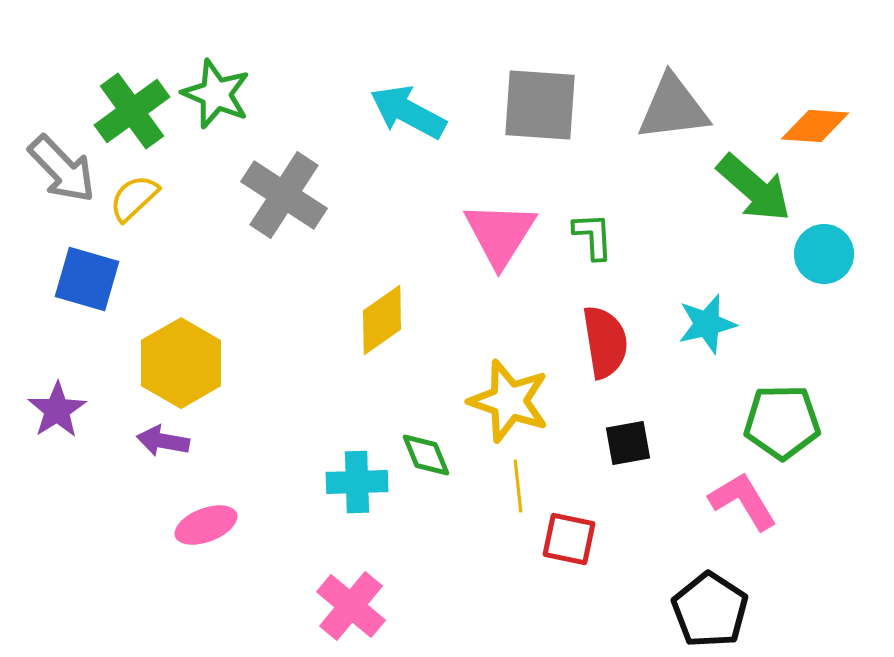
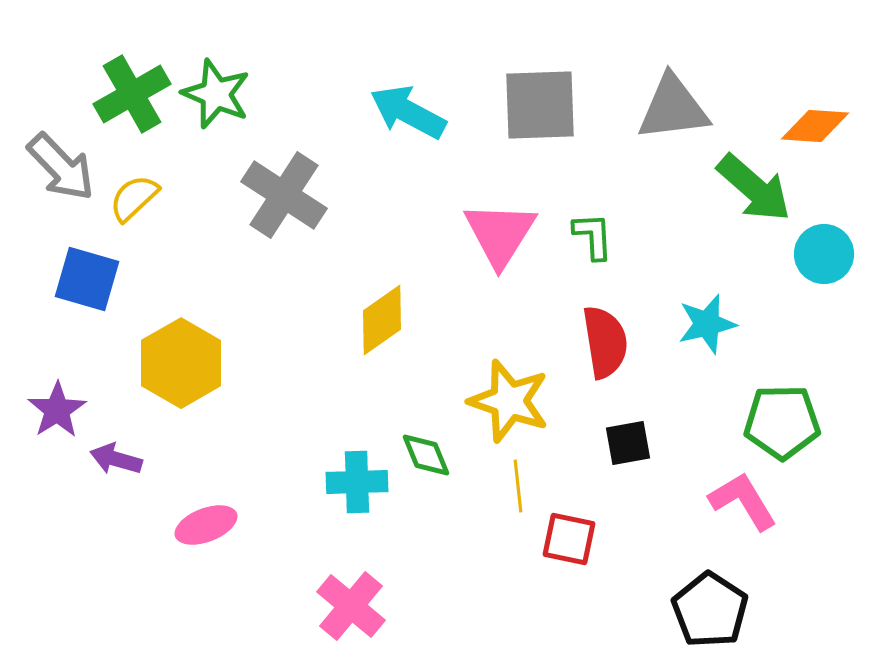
gray square: rotated 6 degrees counterclockwise
green cross: moved 17 px up; rotated 6 degrees clockwise
gray arrow: moved 1 px left, 2 px up
purple arrow: moved 47 px left, 18 px down; rotated 6 degrees clockwise
